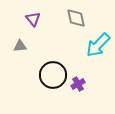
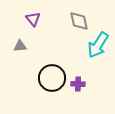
gray diamond: moved 3 px right, 3 px down
cyan arrow: rotated 12 degrees counterclockwise
black circle: moved 1 px left, 3 px down
purple cross: rotated 32 degrees clockwise
